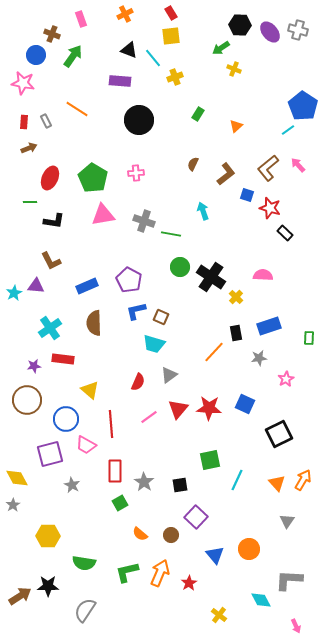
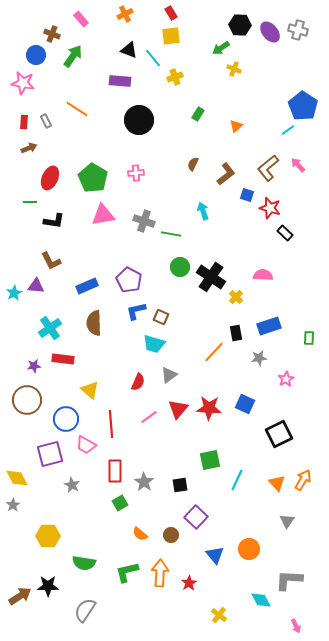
pink rectangle at (81, 19): rotated 21 degrees counterclockwise
orange arrow at (160, 573): rotated 20 degrees counterclockwise
